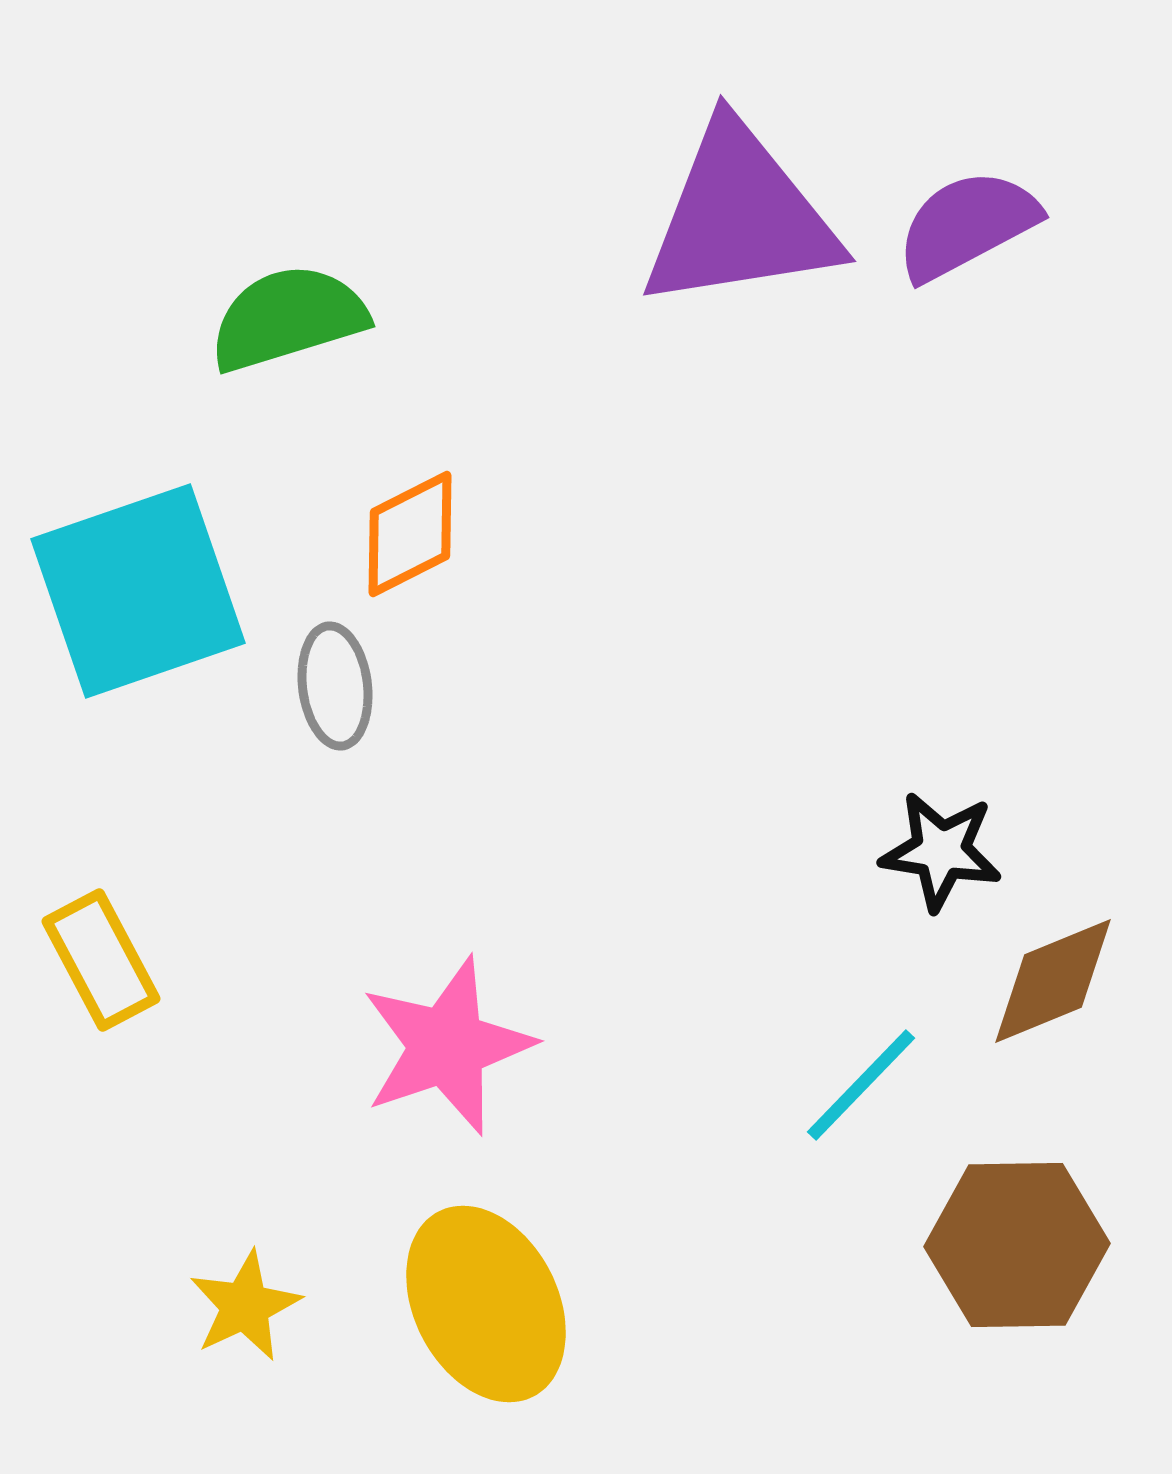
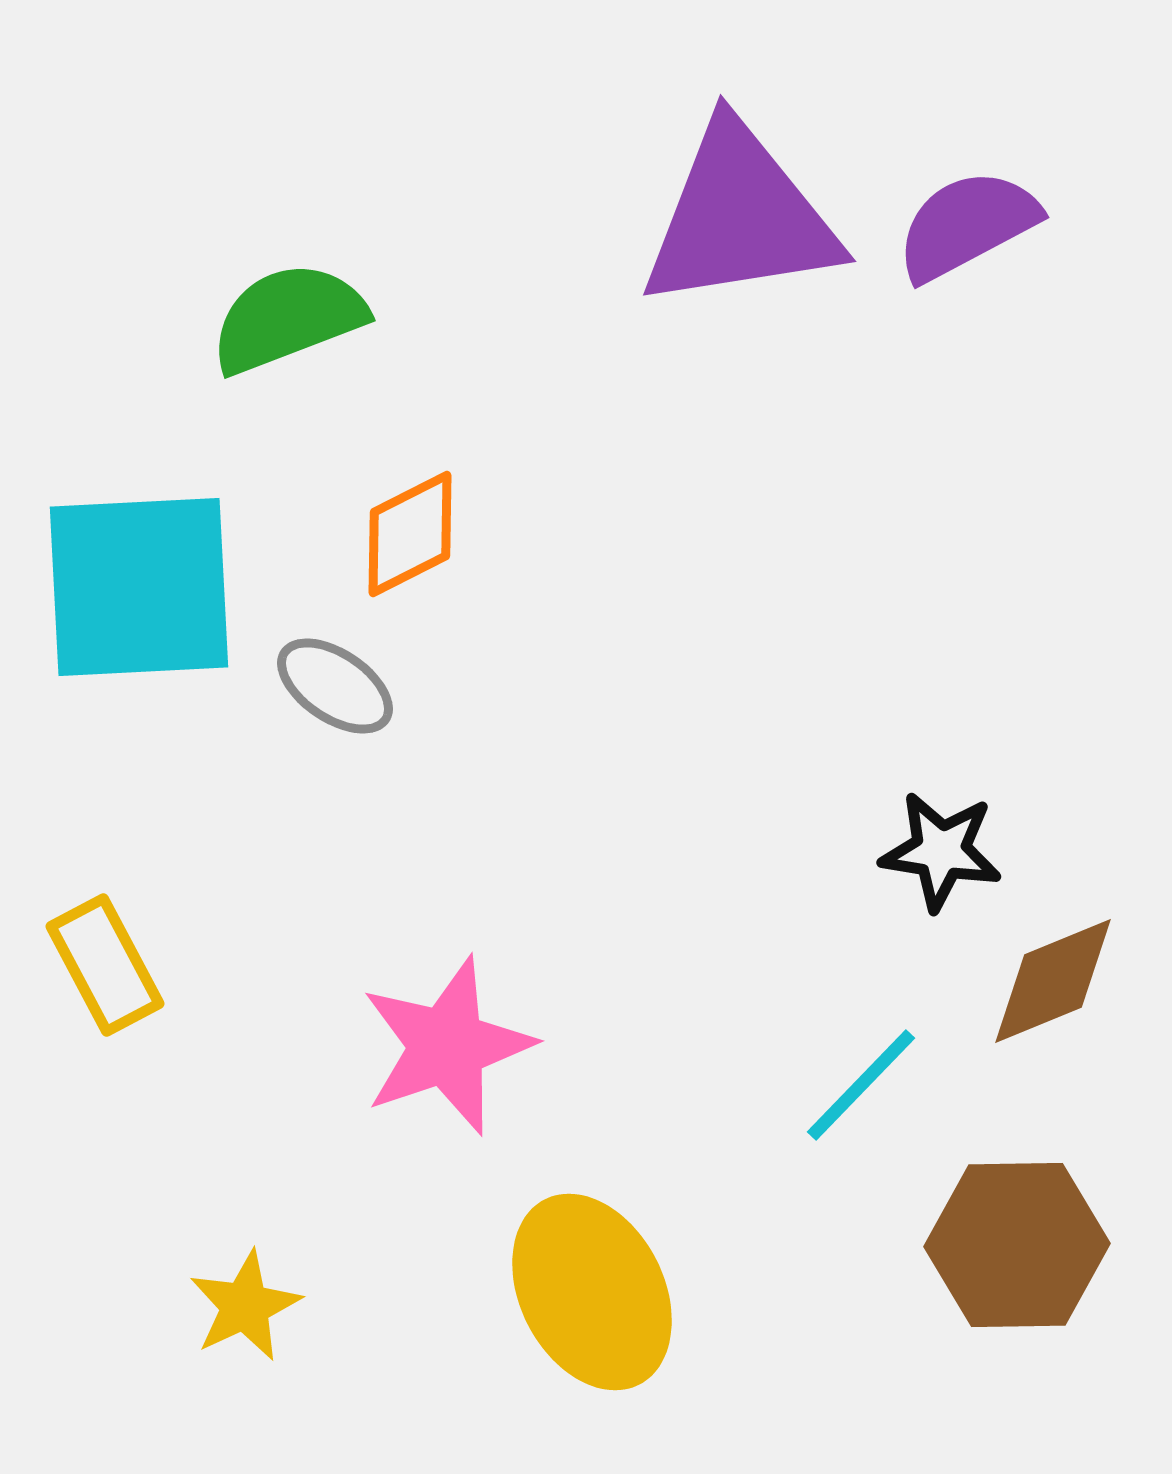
green semicircle: rotated 4 degrees counterclockwise
cyan square: moved 1 px right, 4 px up; rotated 16 degrees clockwise
gray ellipse: rotated 49 degrees counterclockwise
yellow rectangle: moved 4 px right, 5 px down
yellow ellipse: moved 106 px right, 12 px up
